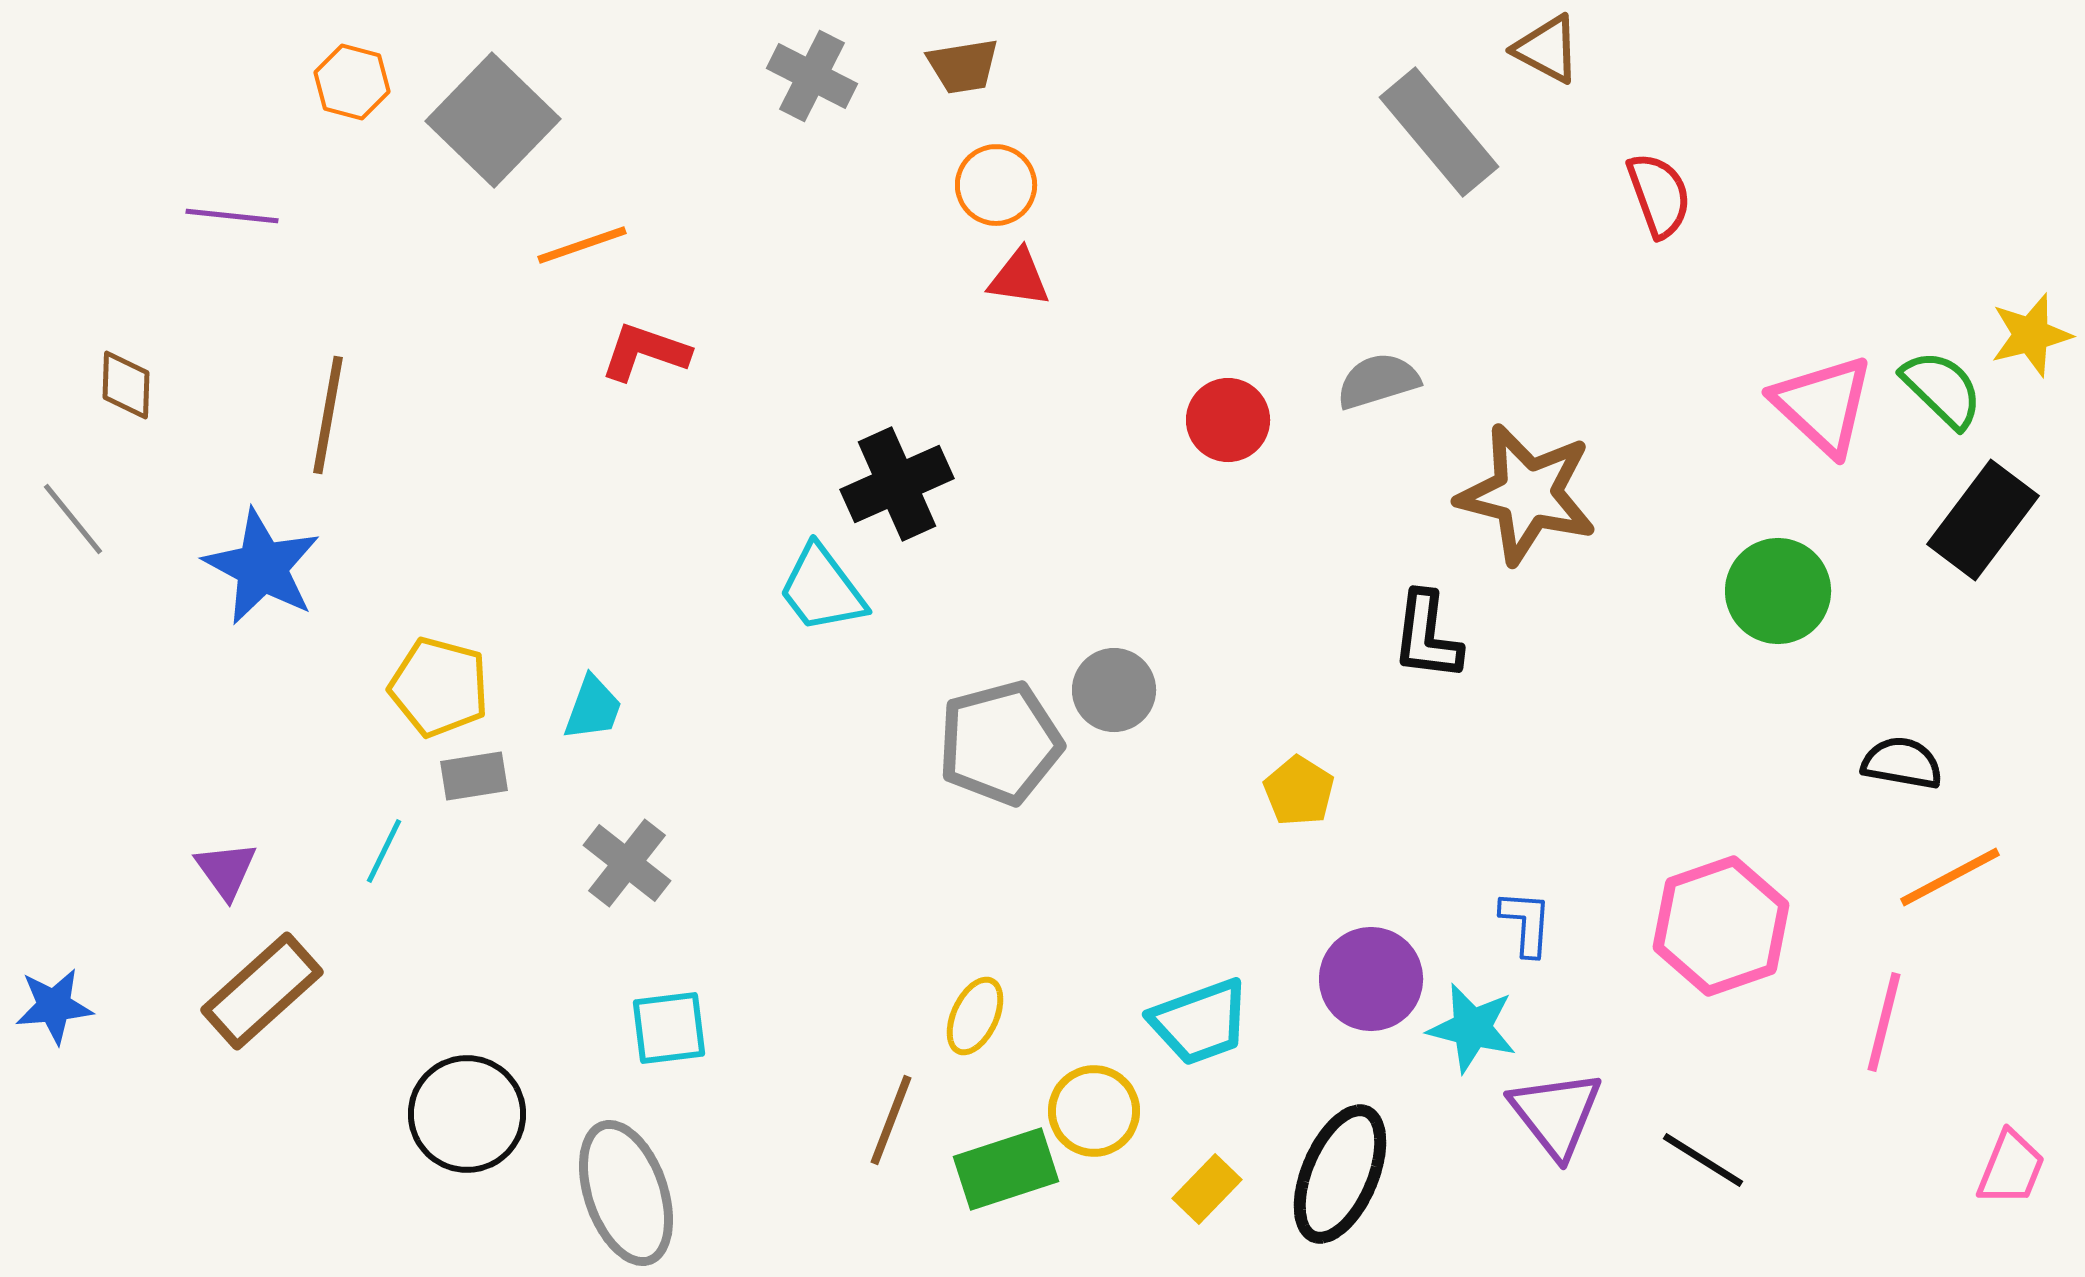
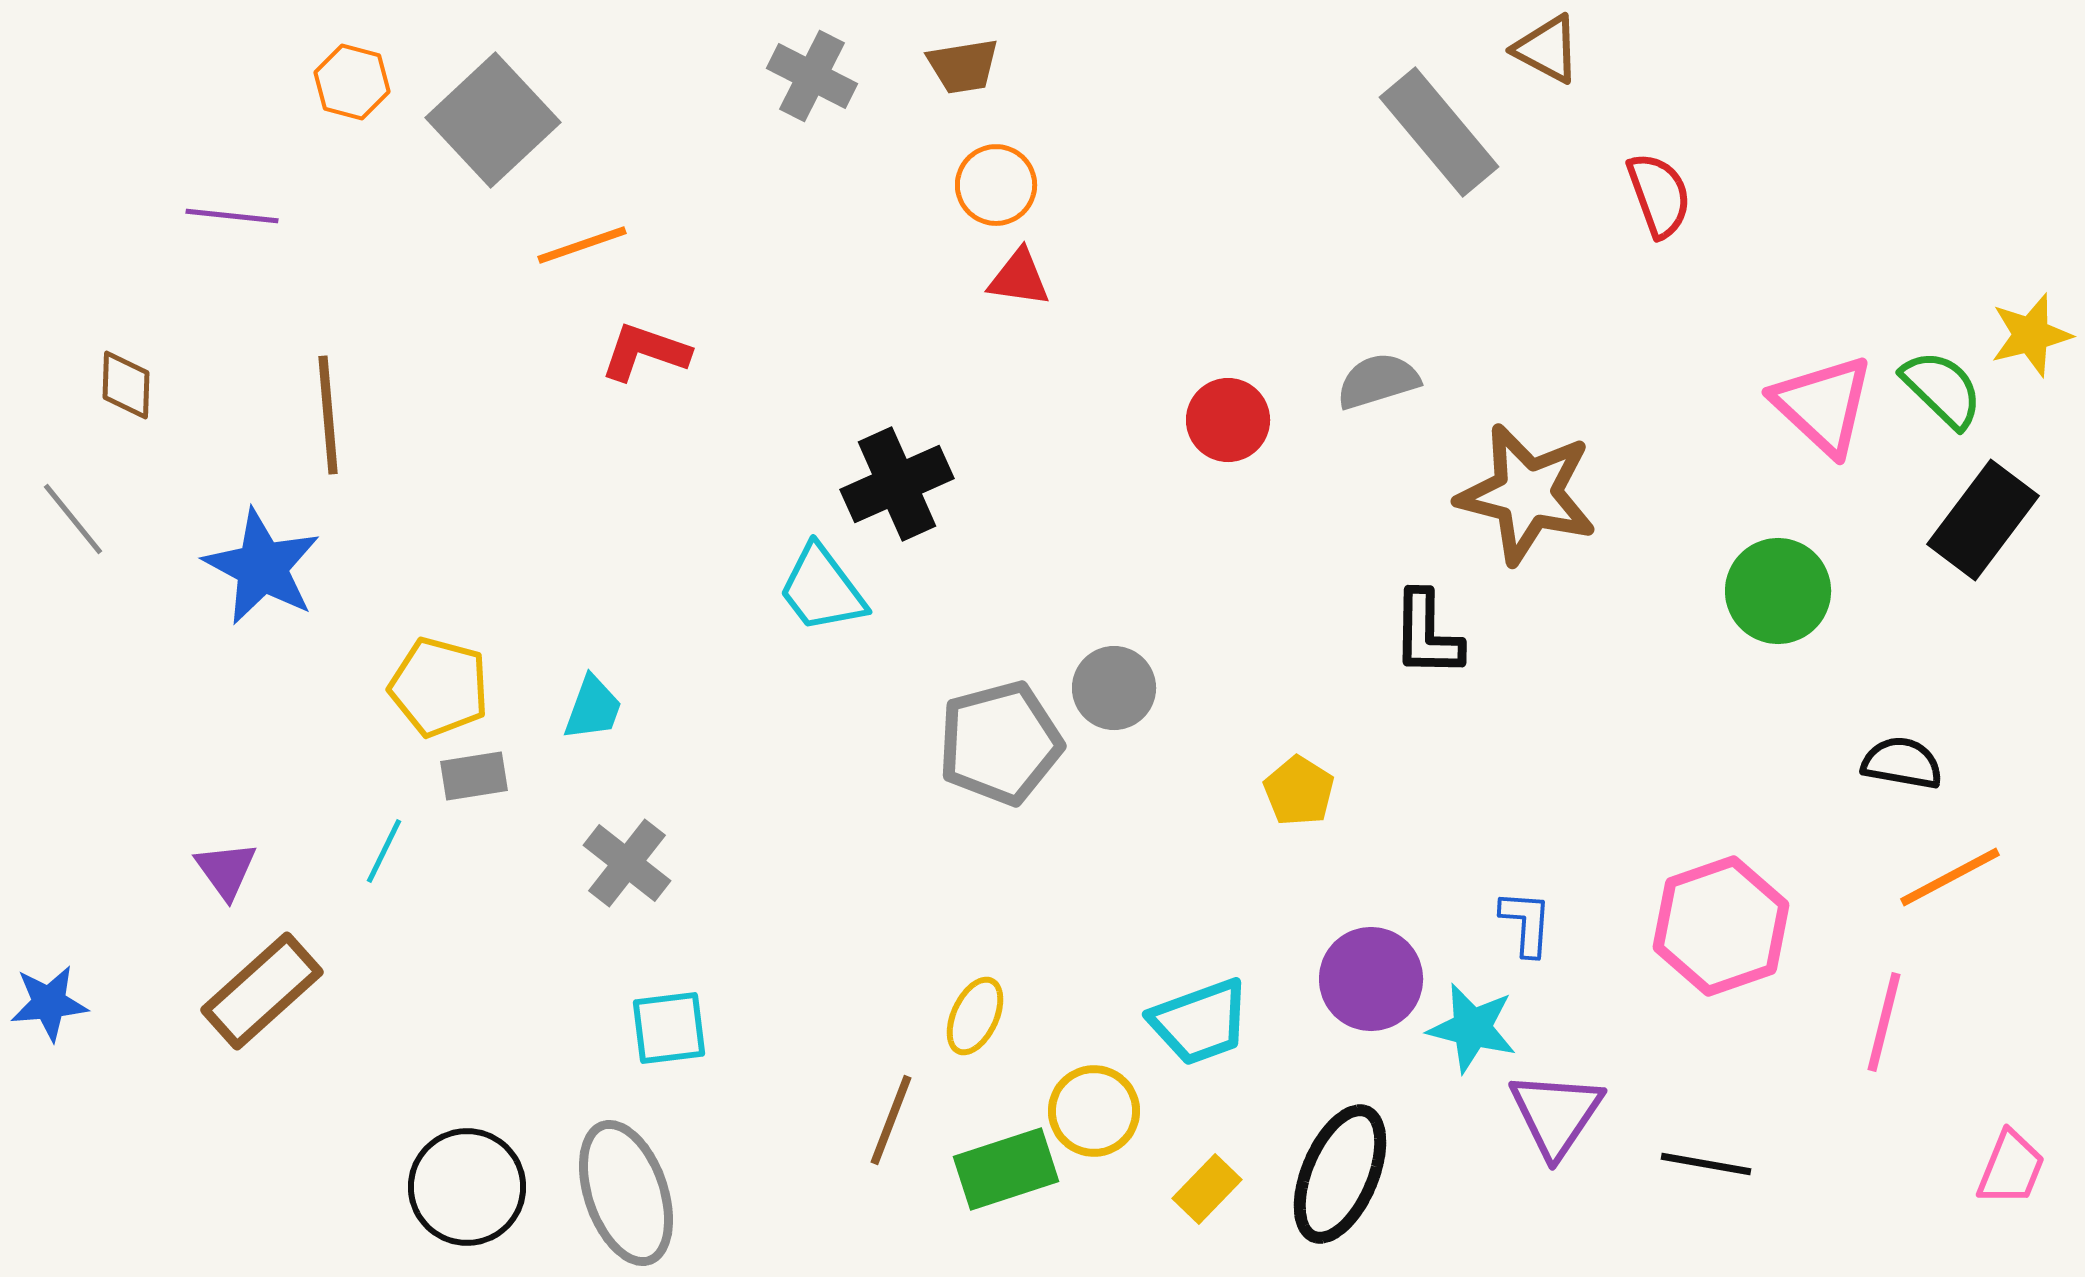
gray square at (493, 120): rotated 3 degrees clockwise
brown line at (328, 415): rotated 15 degrees counterclockwise
black L-shape at (1427, 636): moved 2 px up; rotated 6 degrees counterclockwise
gray circle at (1114, 690): moved 2 px up
blue star at (54, 1006): moved 5 px left, 3 px up
black circle at (467, 1114): moved 73 px down
purple triangle at (1556, 1114): rotated 12 degrees clockwise
black line at (1703, 1160): moved 3 px right, 4 px down; rotated 22 degrees counterclockwise
